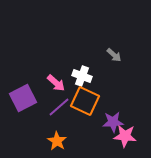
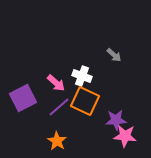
purple star: moved 3 px right, 2 px up
